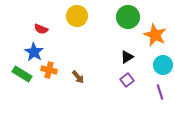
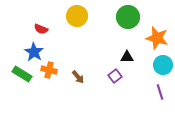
orange star: moved 2 px right, 3 px down; rotated 10 degrees counterclockwise
black triangle: rotated 32 degrees clockwise
purple square: moved 12 px left, 4 px up
